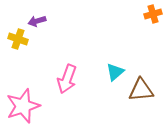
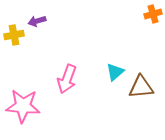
yellow cross: moved 4 px left, 4 px up; rotated 30 degrees counterclockwise
brown triangle: moved 3 px up
pink star: rotated 24 degrees clockwise
